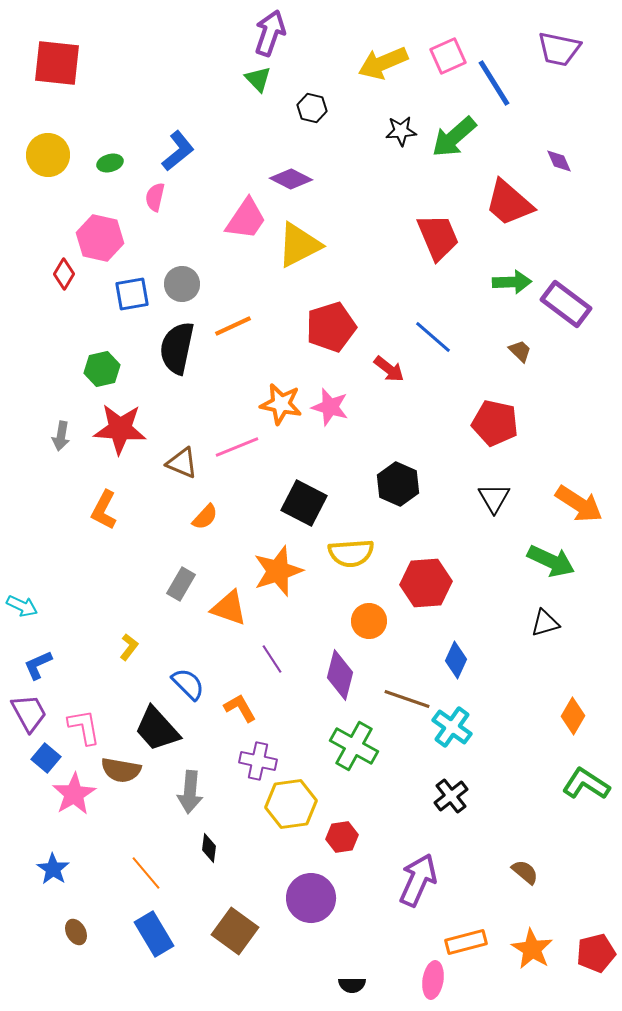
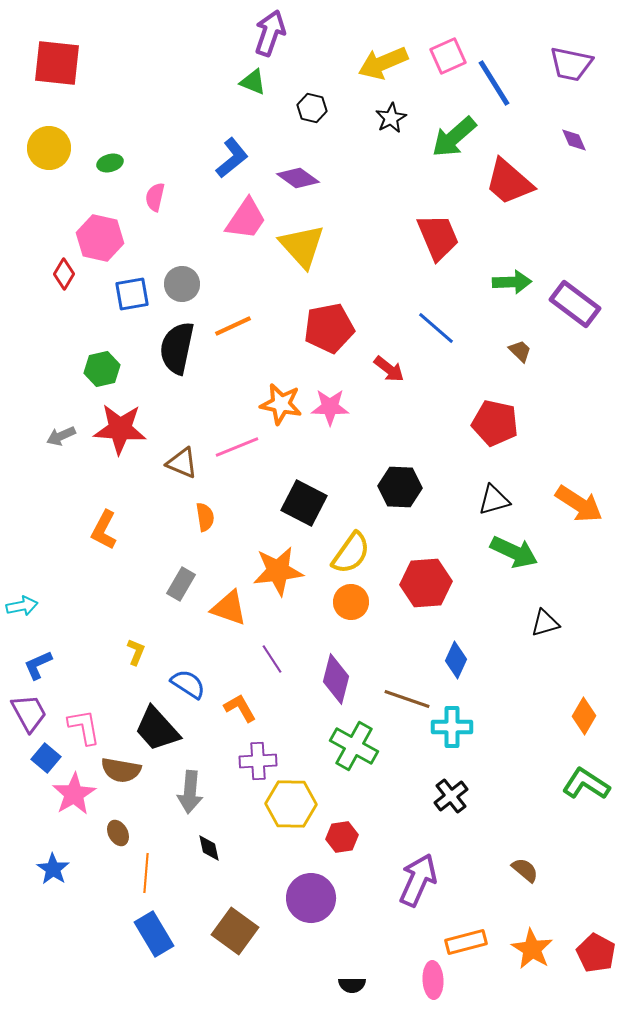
purple trapezoid at (559, 49): moved 12 px right, 15 px down
green triangle at (258, 79): moved 5 px left, 3 px down; rotated 24 degrees counterclockwise
black star at (401, 131): moved 10 px left, 13 px up; rotated 24 degrees counterclockwise
blue L-shape at (178, 151): moved 54 px right, 7 px down
yellow circle at (48, 155): moved 1 px right, 7 px up
purple diamond at (559, 161): moved 15 px right, 21 px up
purple diamond at (291, 179): moved 7 px right, 1 px up; rotated 9 degrees clockwise
red trapezoid at (509, 203): moved 21 px up
yellow triangle at (299, 245): moved 3 px right, 1 px down; rotated 45 degrees counterclockwise
purple rectangle at (566, 304): moved 9 px right
red pentagon at (331, 327): moved 2 px left, 1 px down; rotated 6 degrees clockwise
blue line at (433, 337): moved 3 px right, 9 px up
pink star at (330, 407): rotated 15 degrees counterclockwise
gray arrow at (61, 436): rotated 56 degrees clockwise
black hexagon at (398, 484): moved 2 px right, 3 px down; rotated 21 degrees counterclockwise
black triangle at (494, 498): moved 2 px down; rotated 44 degrees clockwise
orange L-shape at (104, 510): moved 20 px down
orange semicircle at (205, 517): rotated 52 degrees counterclockwise
yellow semicircle at (351, 553): rotated 51 degrees counterclockwise
green arrow at (551, 561): moved 37 px left, 9 px up
orange star at (278, 571): rotated 12 degrees clockwise
cyan arrow at (22, 606): rotated 36 degrees counterclockwise
orange circle at (369, 621): moved 18 px left, 19 px up
yellow L-shape at (129, 647): moved 7 px right, 5 px down; rotated 16 degrees counterclockwise
purple diamond at (340, 675): moved 4 px left, 4 px down
blue semicircle at (188, 684): rotated 12 degrees counterclockwise
orange diamond at (573, 716): moved 11 px right
cyan cross at (452, 727): rotated 36 degrees counterclockwise
purple cross at (258, 761): rotated 15 degrees counterclockwise
yellow hexagon at (291, 804): rotated 9 degrees clockwise
black diamond at (209, 848): rotated 20 degrees counterclockwise
brown semicircle at (525, 872): moved 2 px up
orange line at (146, 873): rotated 45 degrees clockwise
brown ellipse at (76, 932): moved 42 px right, 99 px up
red pentagon at (596, 953): rotated 30 degrees counterclockwise
pink ellipse at (433, 980): rotated 12 degrees counterclockwise
